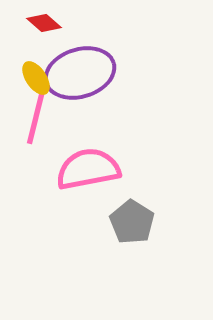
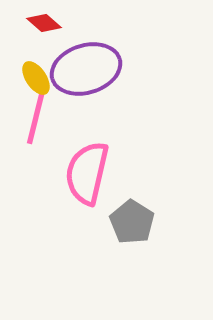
purple ellipse: moved 6 px right, 4 px up
pink semicircle: moved 1 px left, 4 px down; rotated 66 degrees counterclockwise
